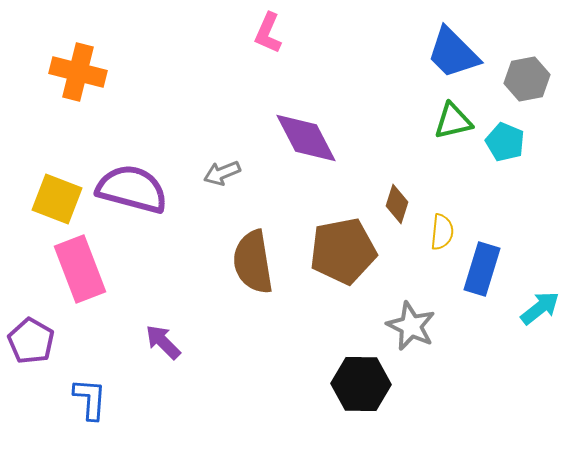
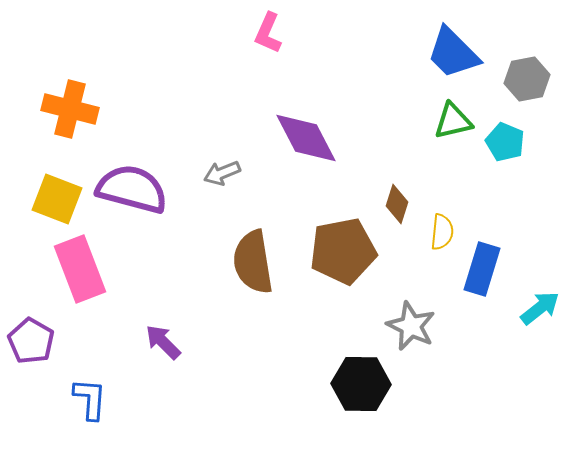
orange cross: moved 8 px left, 37 px down
